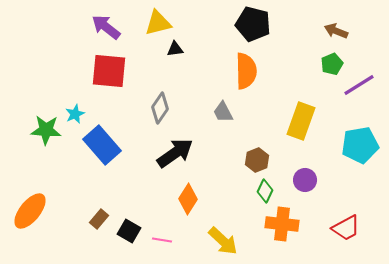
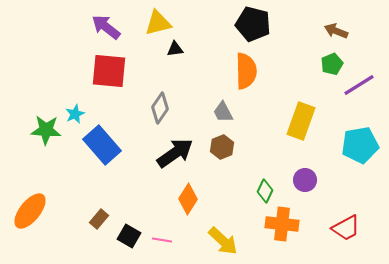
brown hexagon: moved 35 px left, 13 px up
black square: moved 5 px down
